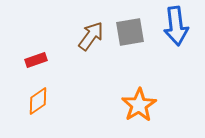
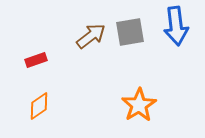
brown arrow: rotated 16 degrees clockwise
orange diamond: moved 1 px right, 5 px down
